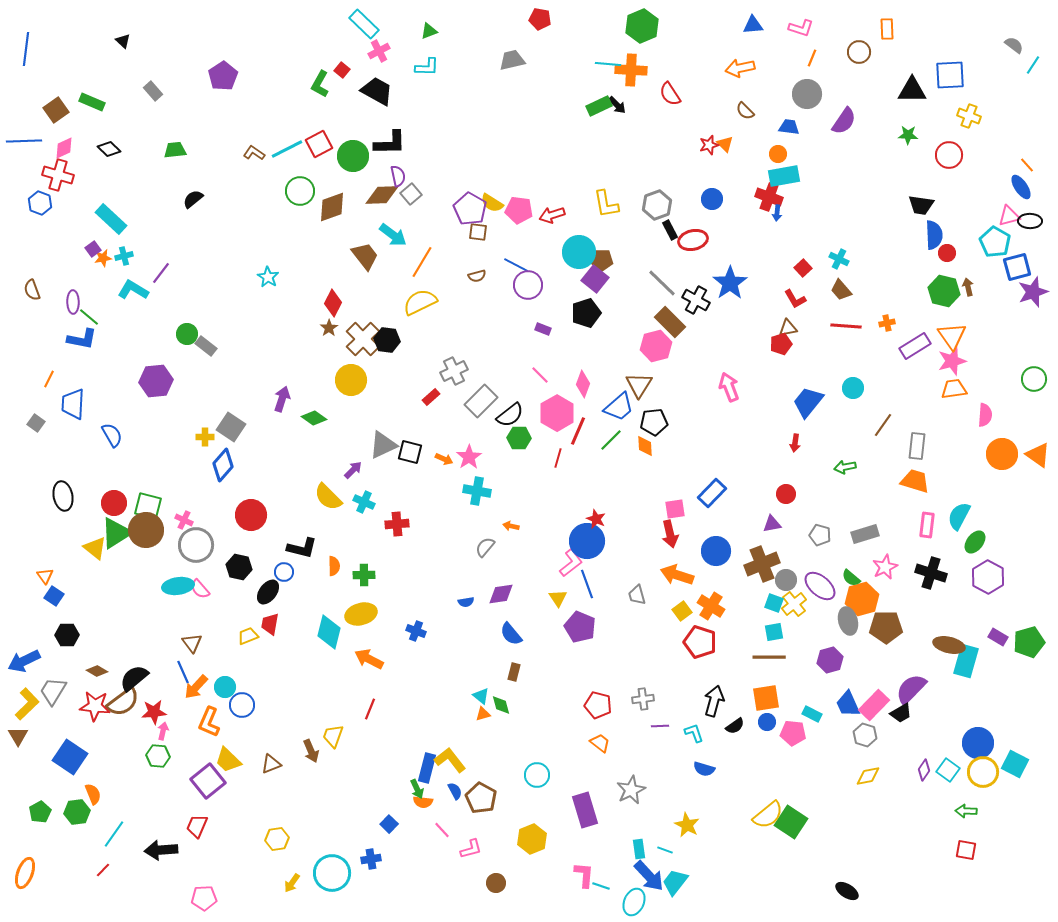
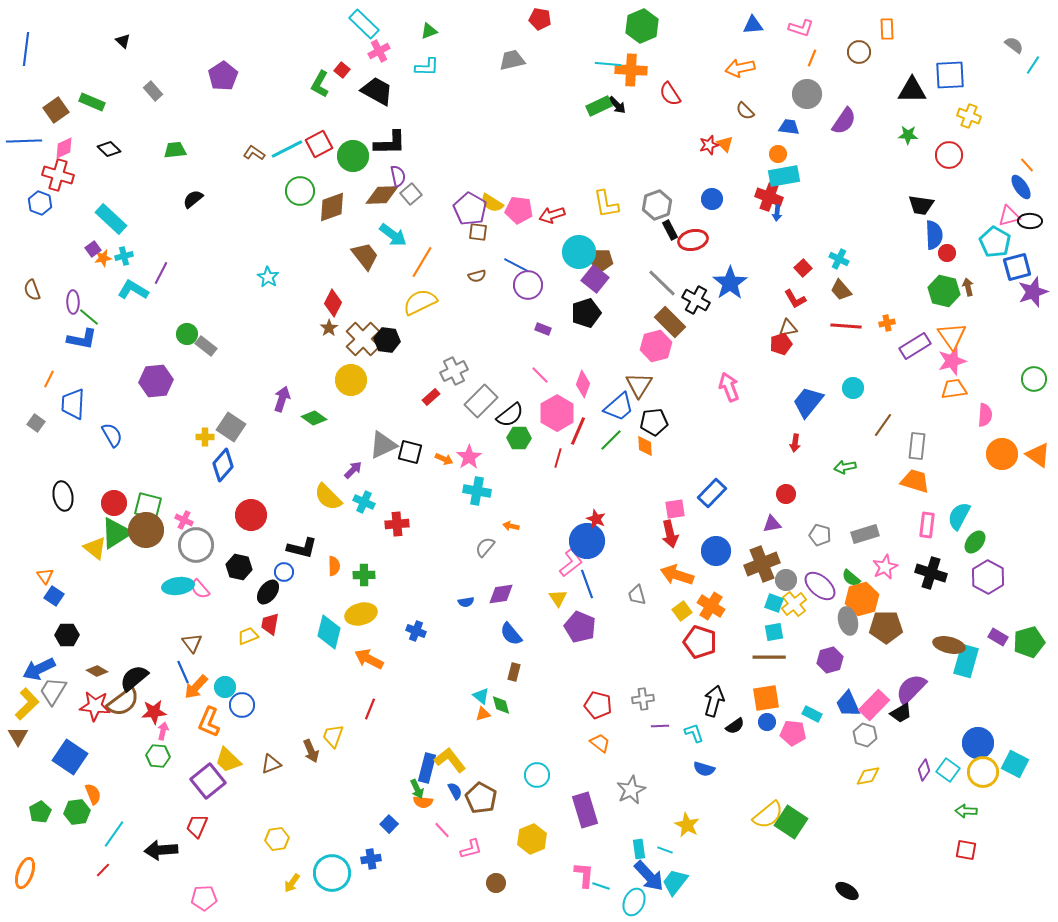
purple line at (161, 273): rotated 10 degrees counterclockwise
blue arrow at (24, 661): moved 15 px right, 8 px down
